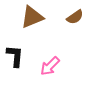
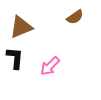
brown triangle: moved 11 px left, 10 px down
black L-shape: moved 2 px down
